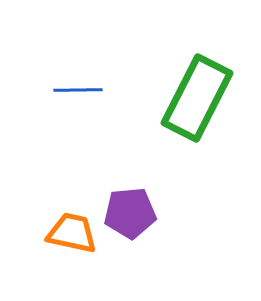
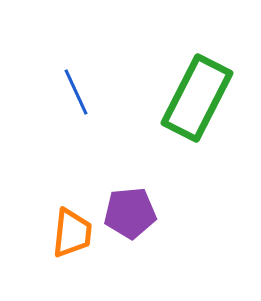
blue line: moved 2 px left, 2 px down; rotated 66 degrees clockwise
orange trapezoid: rotated 84 degrees clockwise
